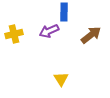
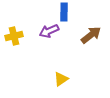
yellow cross: moved 2 px down
yellow triangle: rotated 28 degrees clockwise
